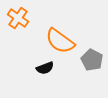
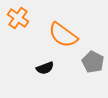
orange semicircle: moved 3 px right, 6 px up
gray pentagon: moved 1 px right, 2 px down
